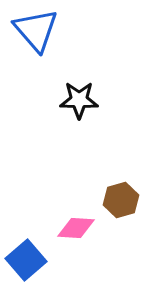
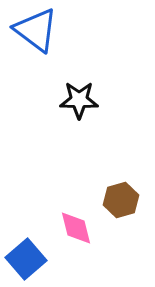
blue triangle: rotated 12 degrees counterclockwise
pink diamond: rotated 72 degrees clockwise
blue square: moved 1 px up
